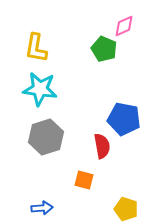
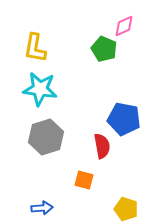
yellow L-shape: moved 1 px left
